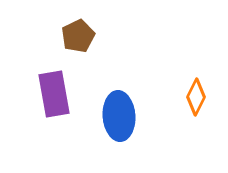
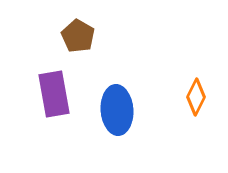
brown pentagon: rotated 16 degrees counterclockwise
blue ellipse: moved 2 px left, 6 px up
